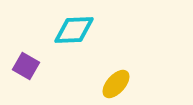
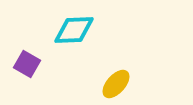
purple square: moved 1 px right, 2 px up
